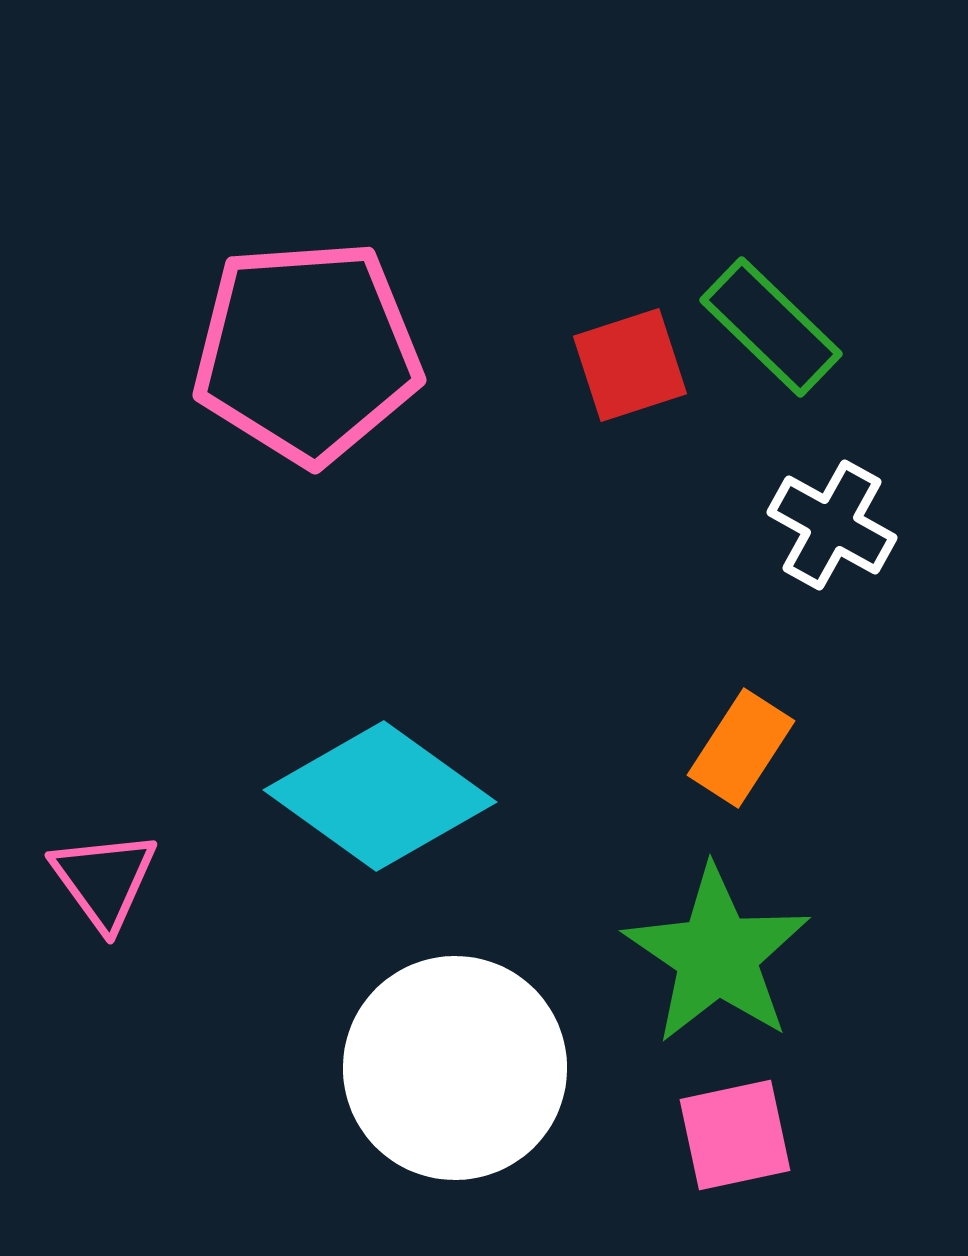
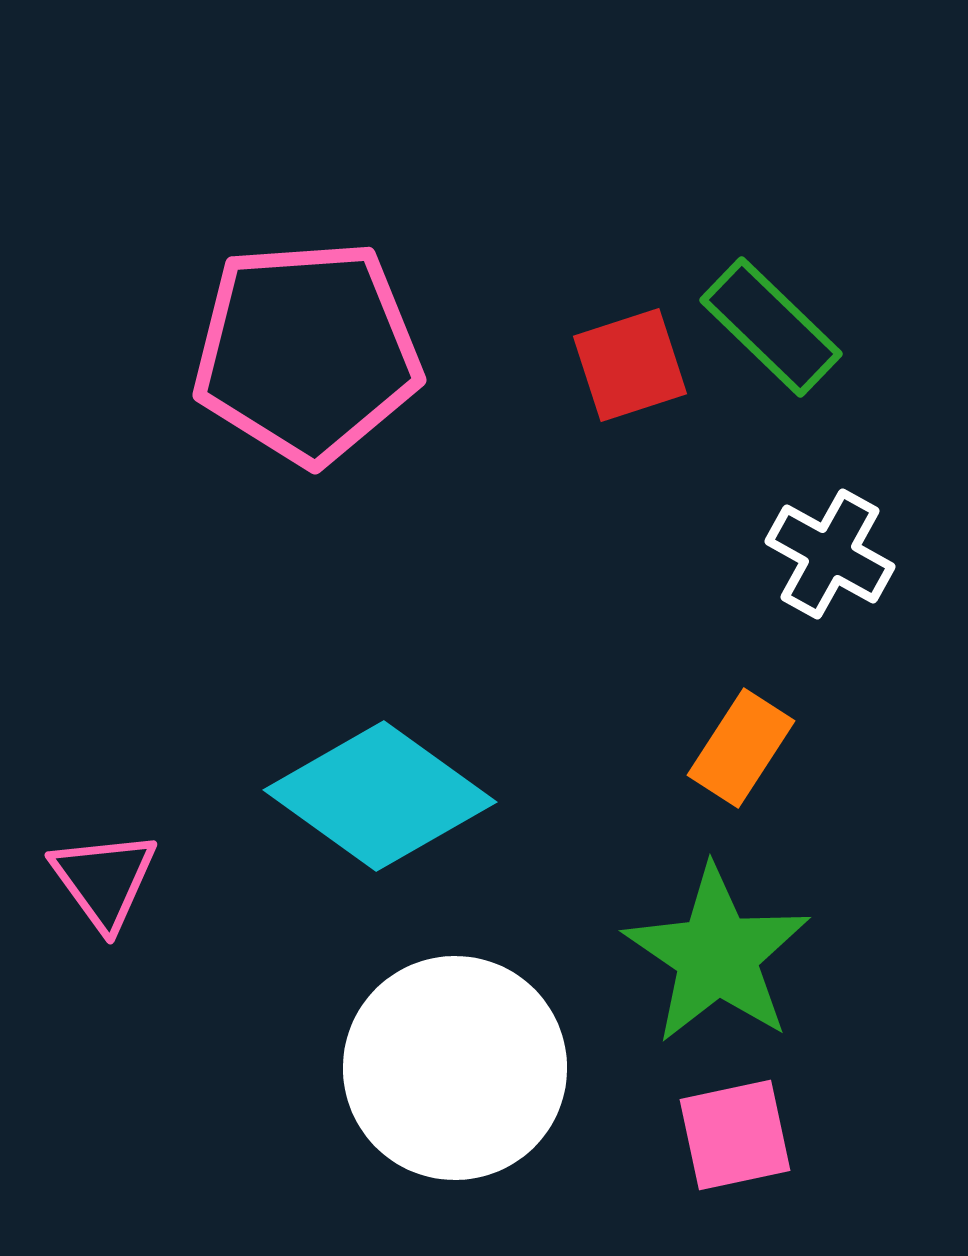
white cross: moved 2 px left, 29 px down
